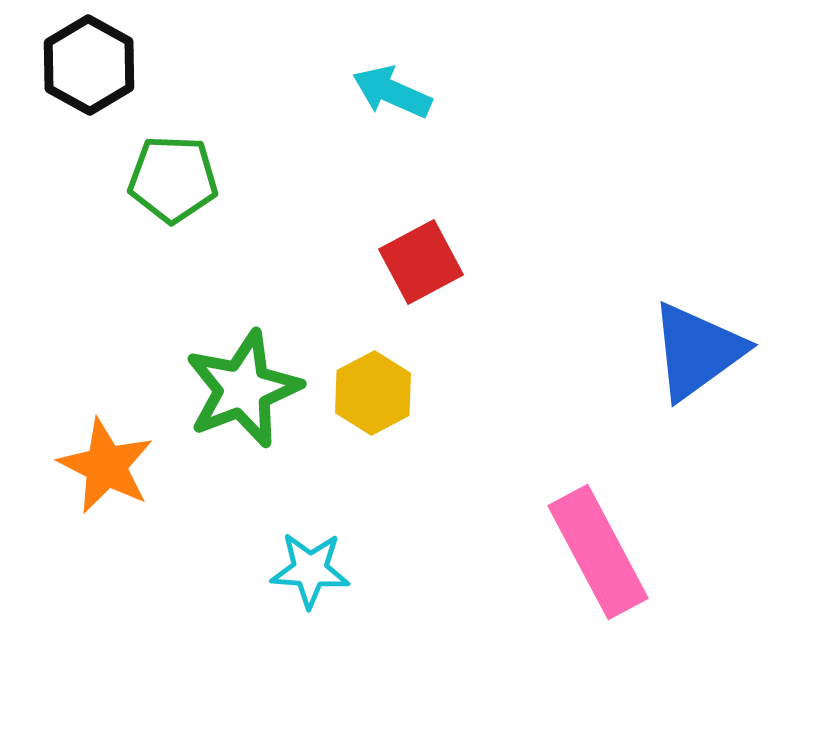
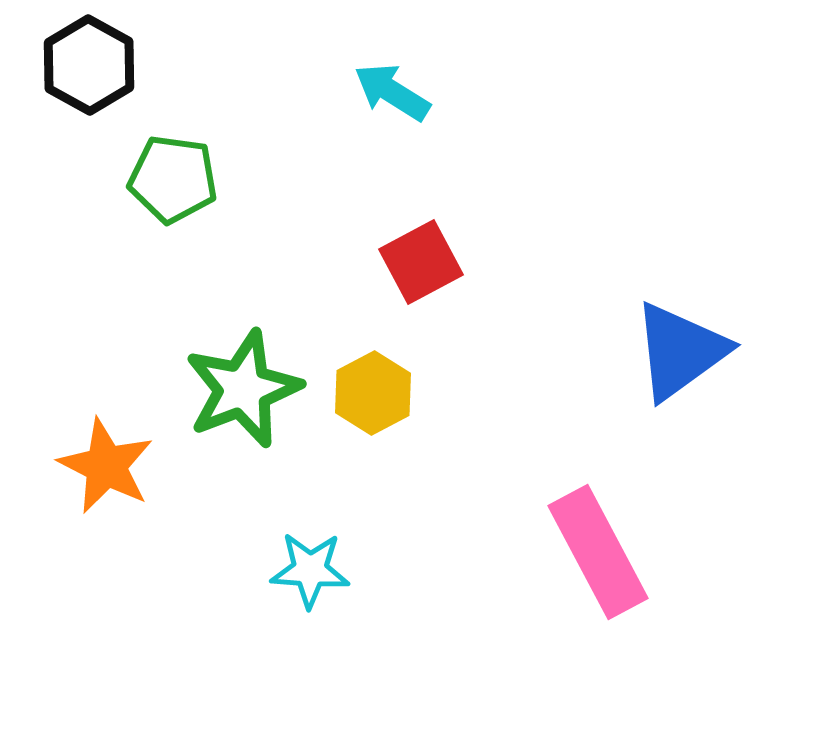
cyan arrow: rotated 8 degrees clockwise
green pentagon: rotated 6 degrees clockwise
blue triangle: moved 17 px left
